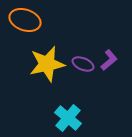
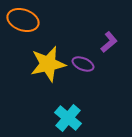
orange ellipse: moved 2 px left
purple L-shape: moved 18 px up
yellow star: moved 1 px right
